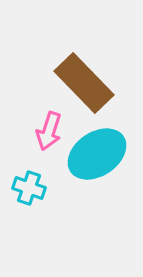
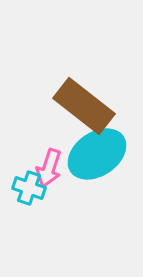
brown rectangle: moved 23 px down; rotated 8 degrees counterclockwise
pink arrow: moved 37 px down
